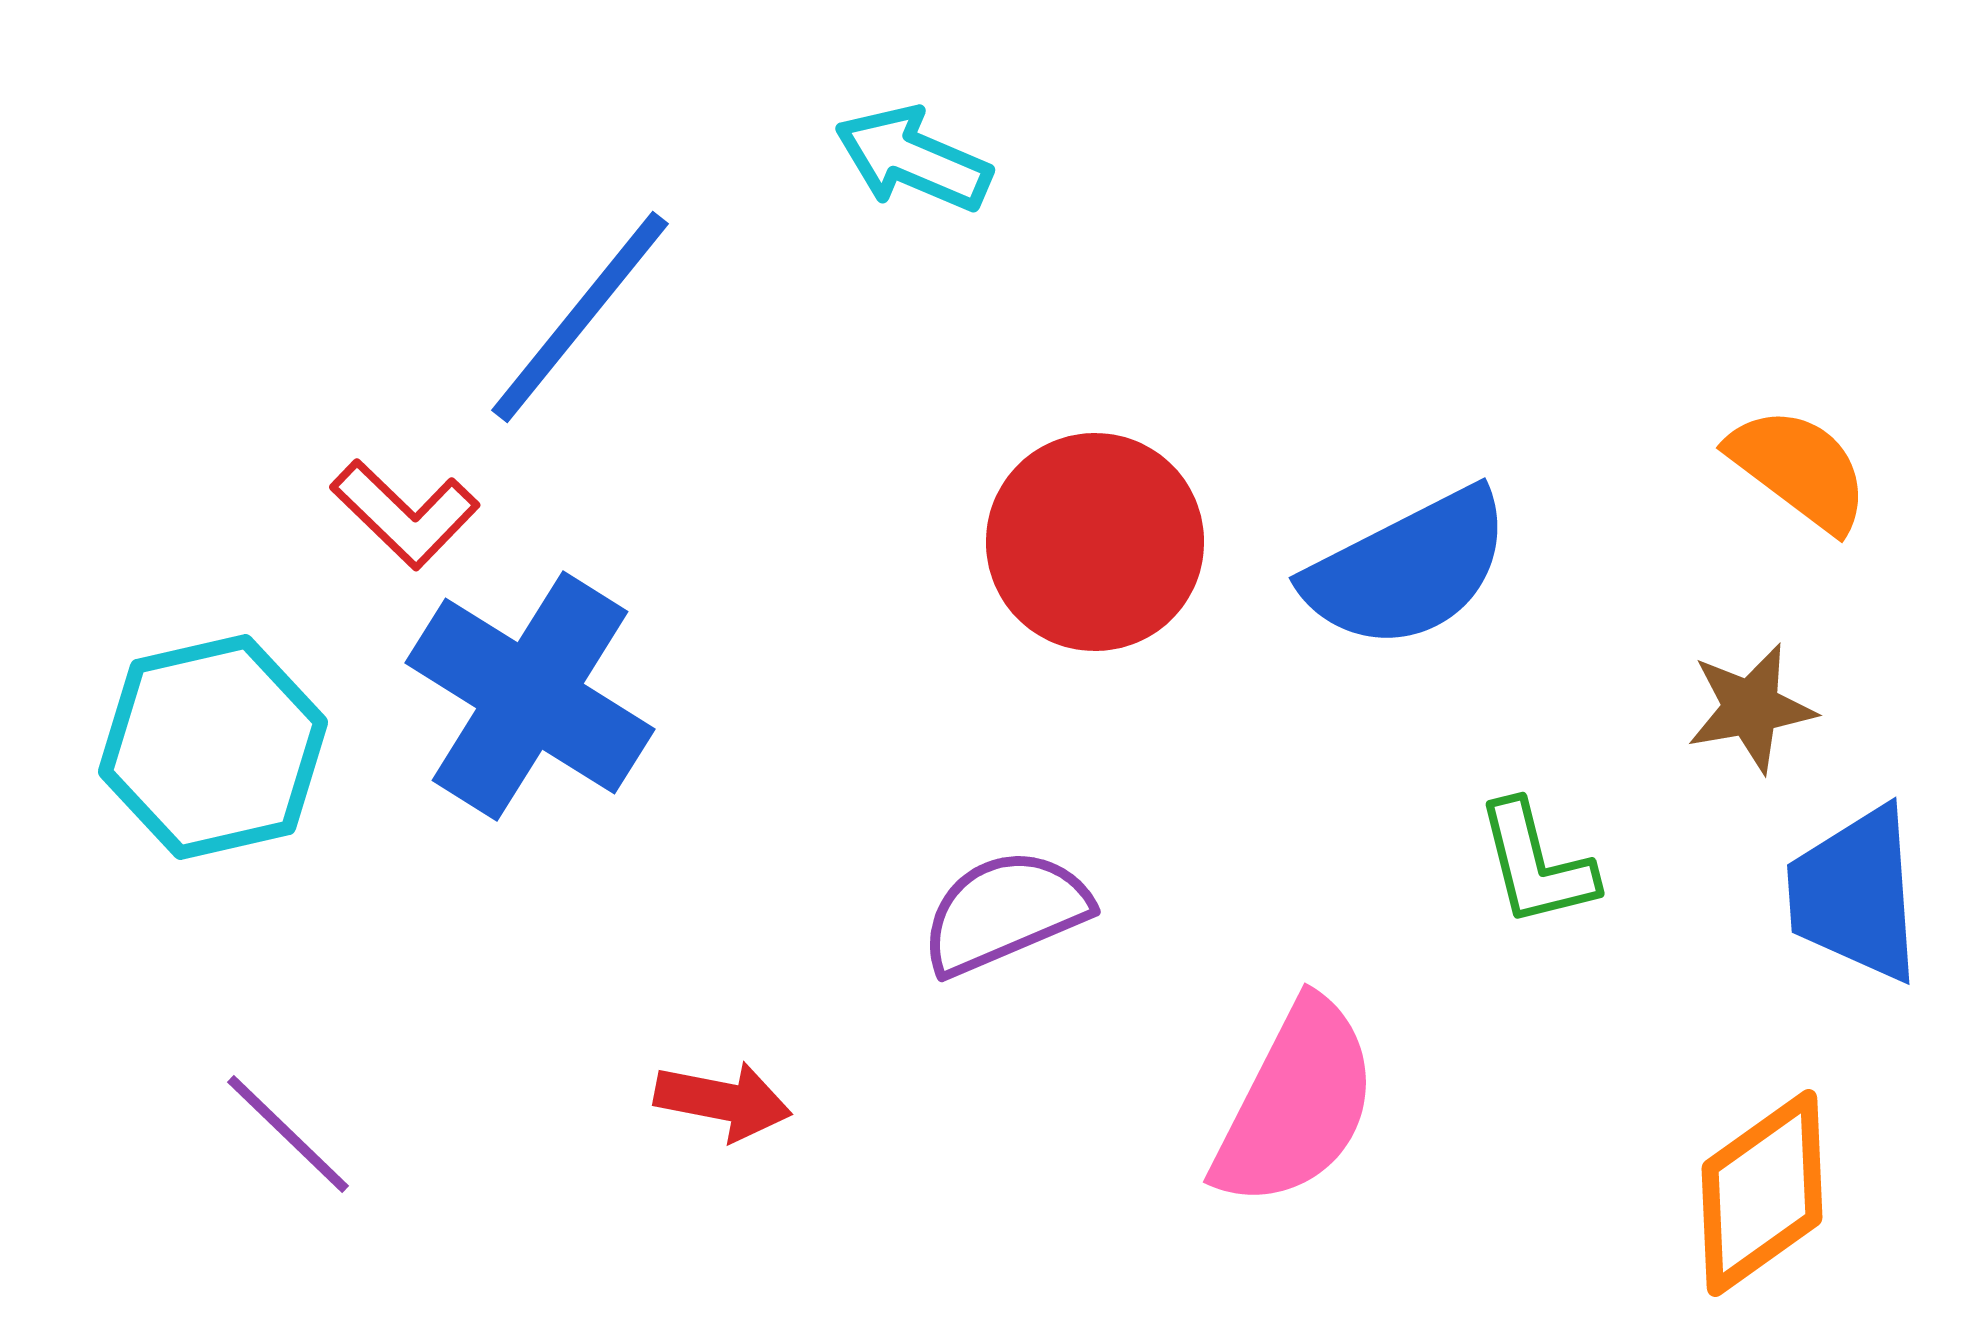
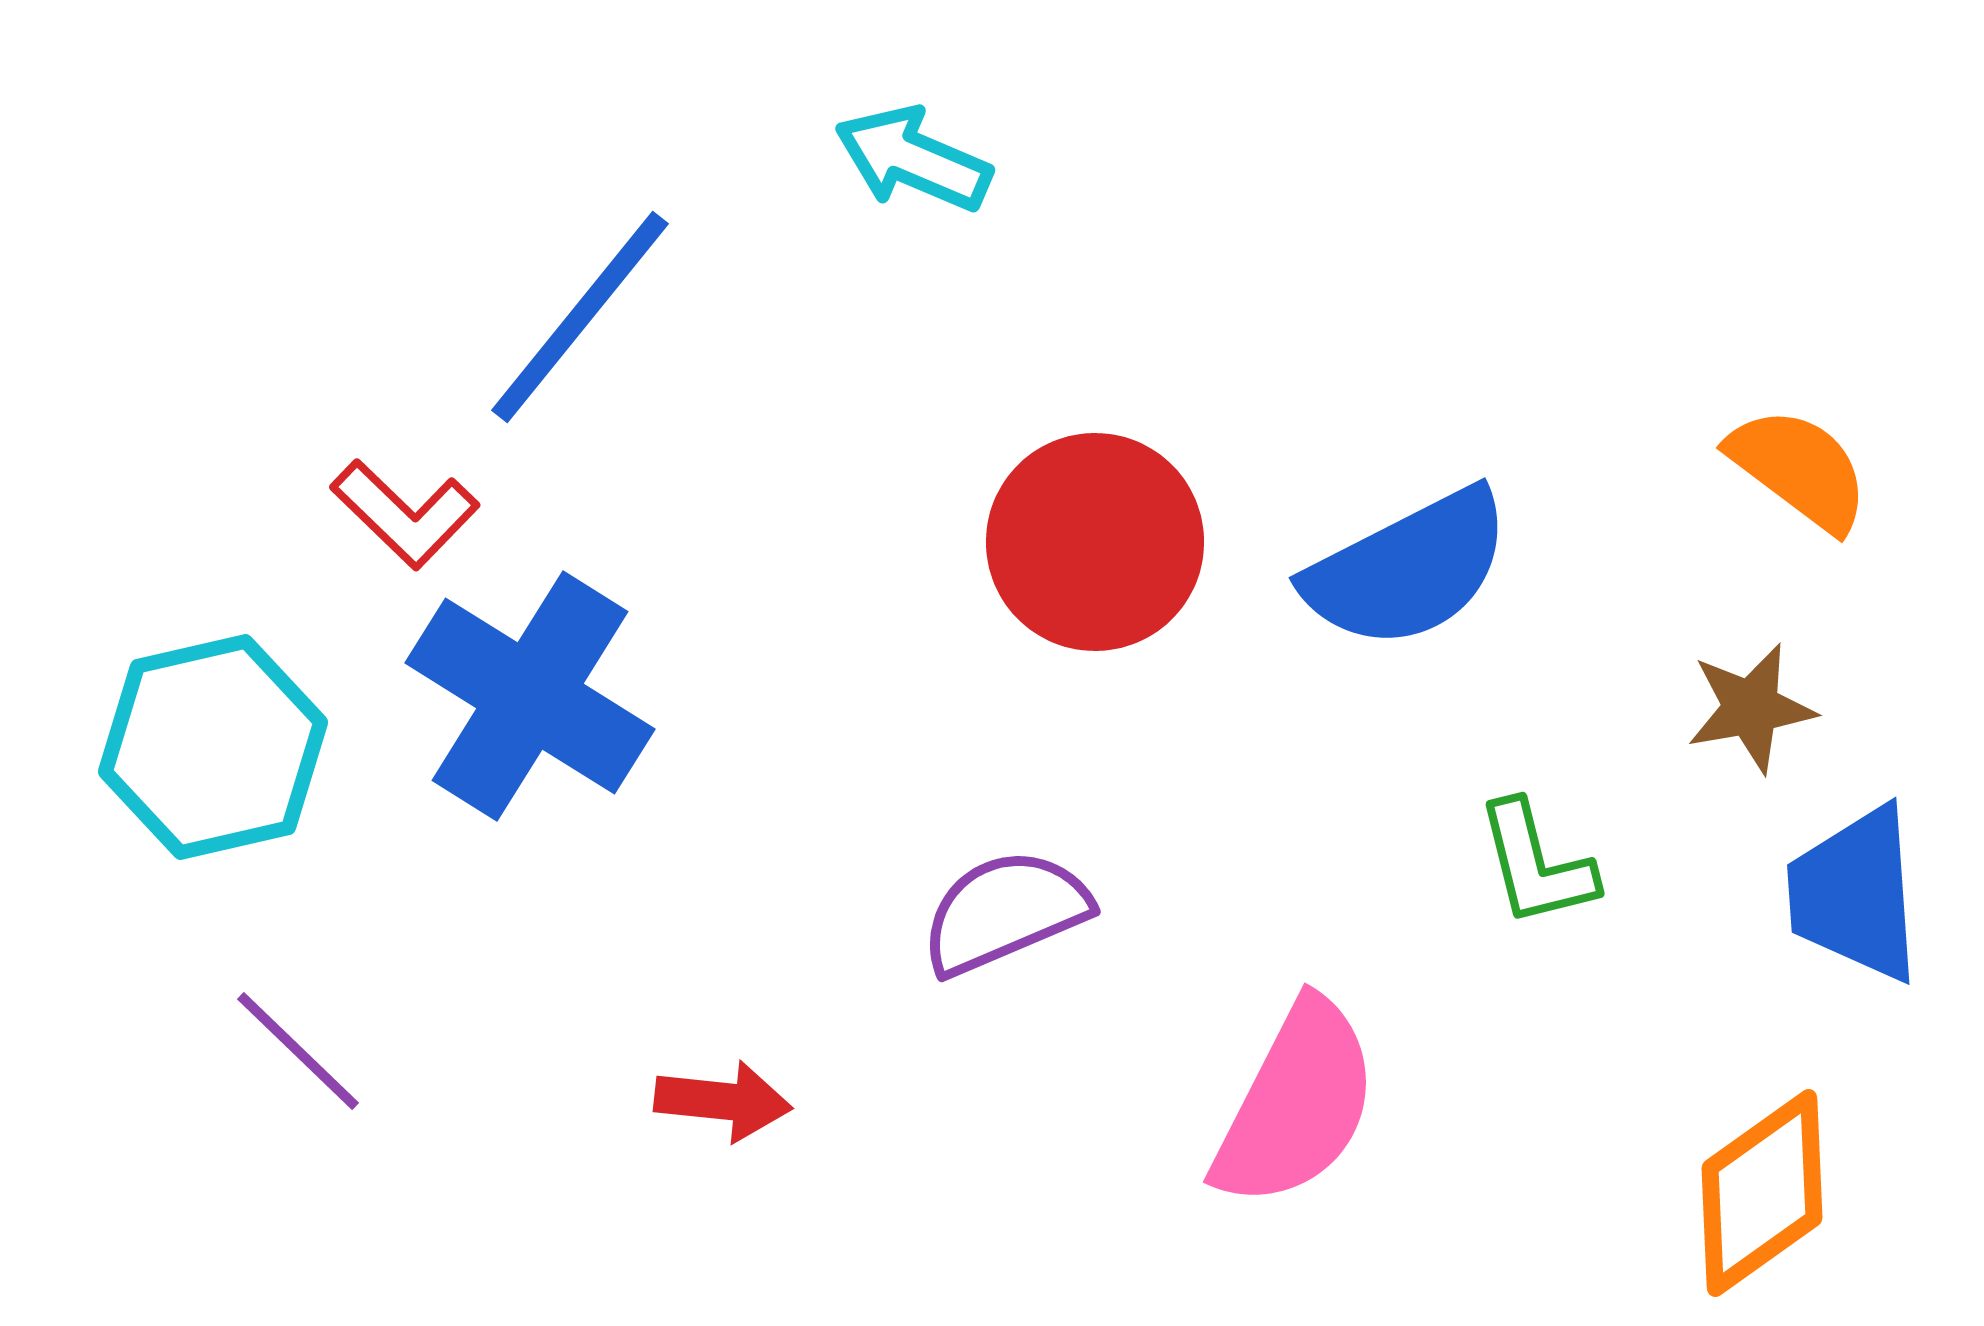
red arrow: rotated 5 degrees counterclockwise
purple line: moved 10 px right, 83 px up
